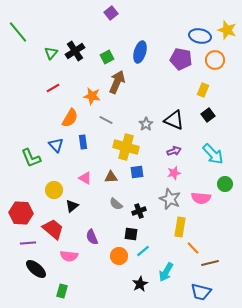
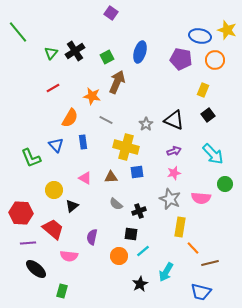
purple square at (111, 13): rotated 16 degrees counterclockwise
purple semicircle at (92, 237): rotated 35 degrees clockwise
